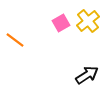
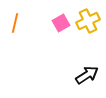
yellow cross: rotated 15 degrees clockwise
orange line: moved 17 px up; rotated 66 degrees clockwise
